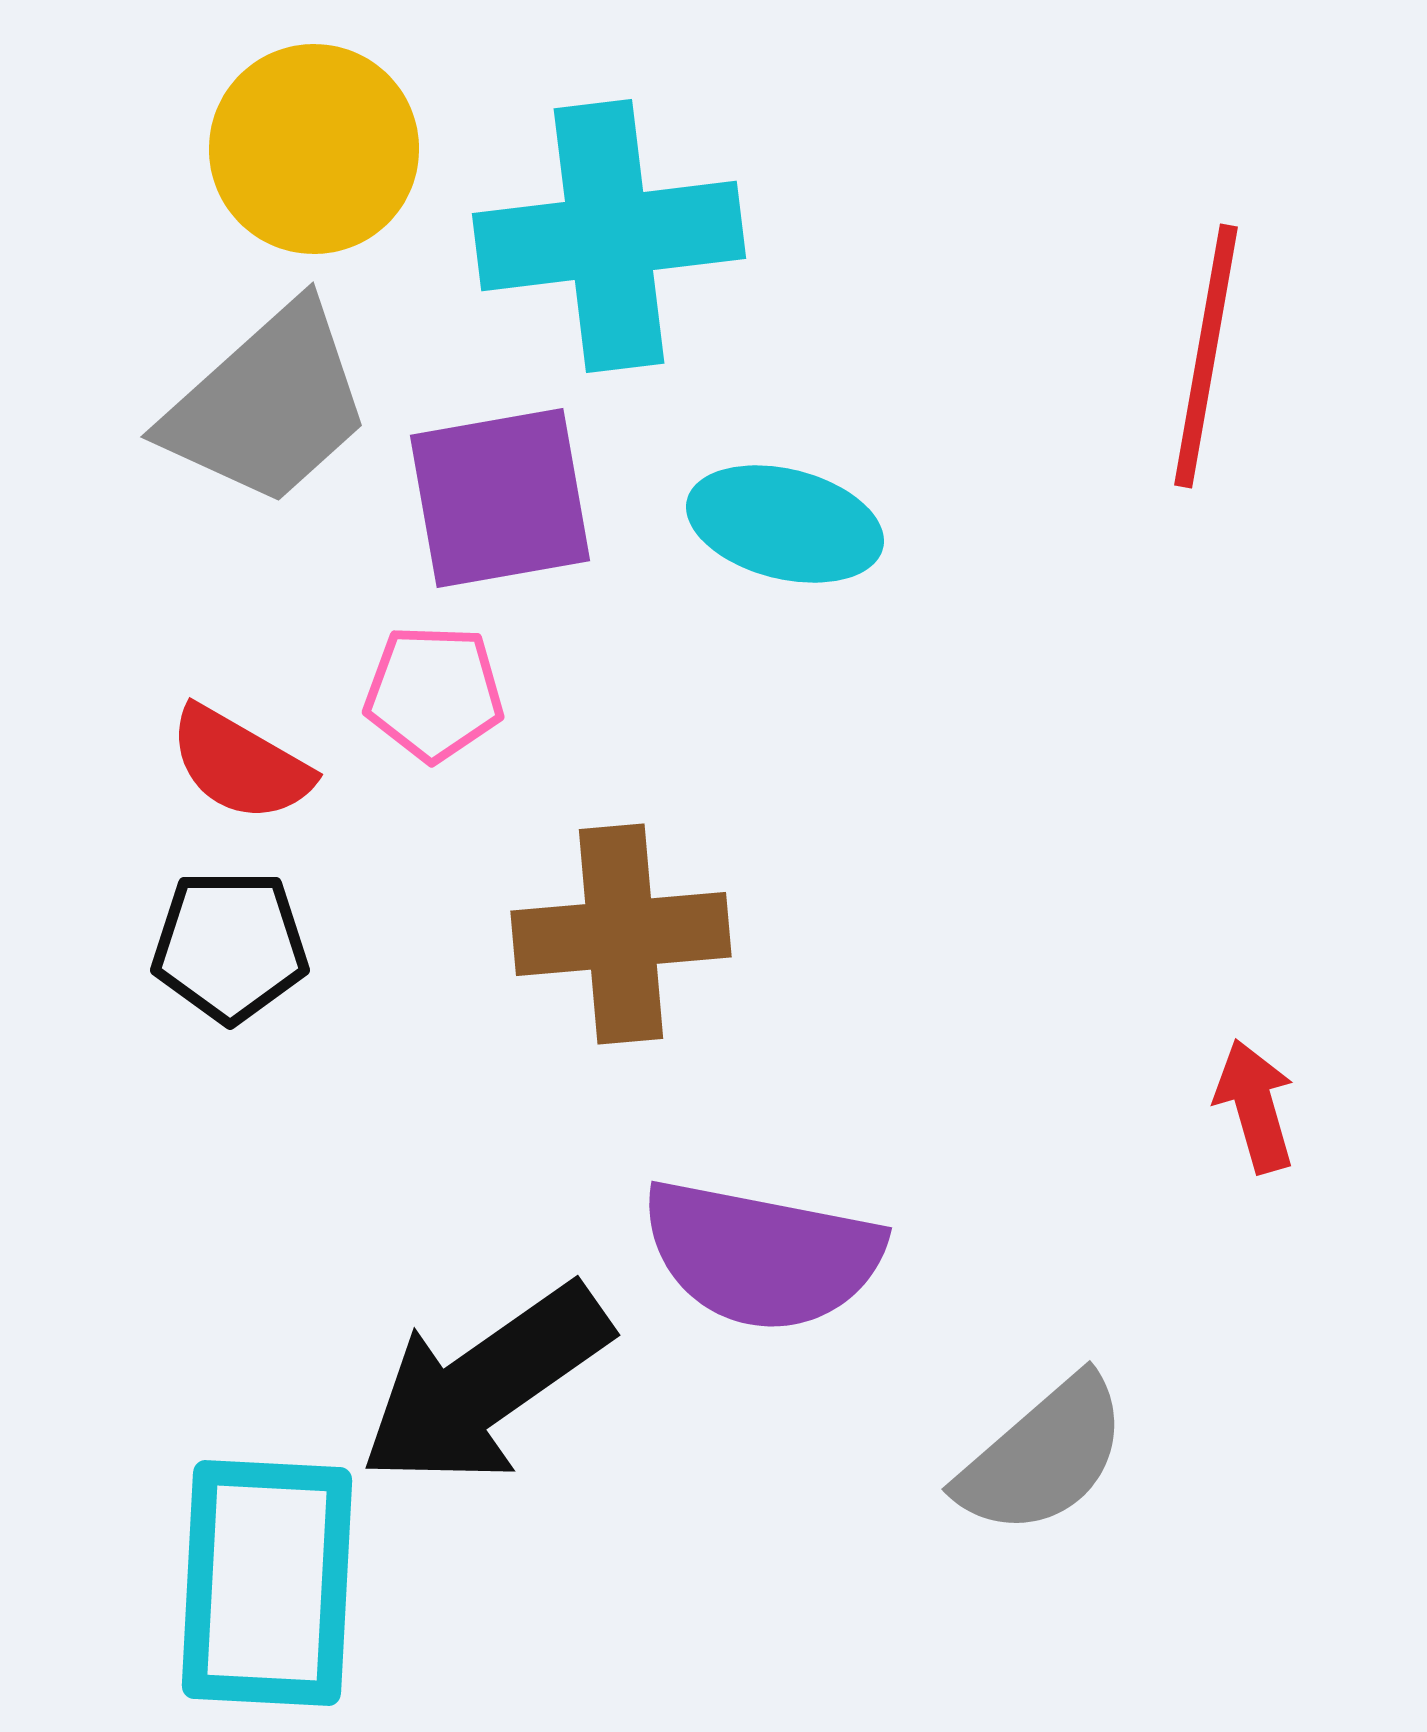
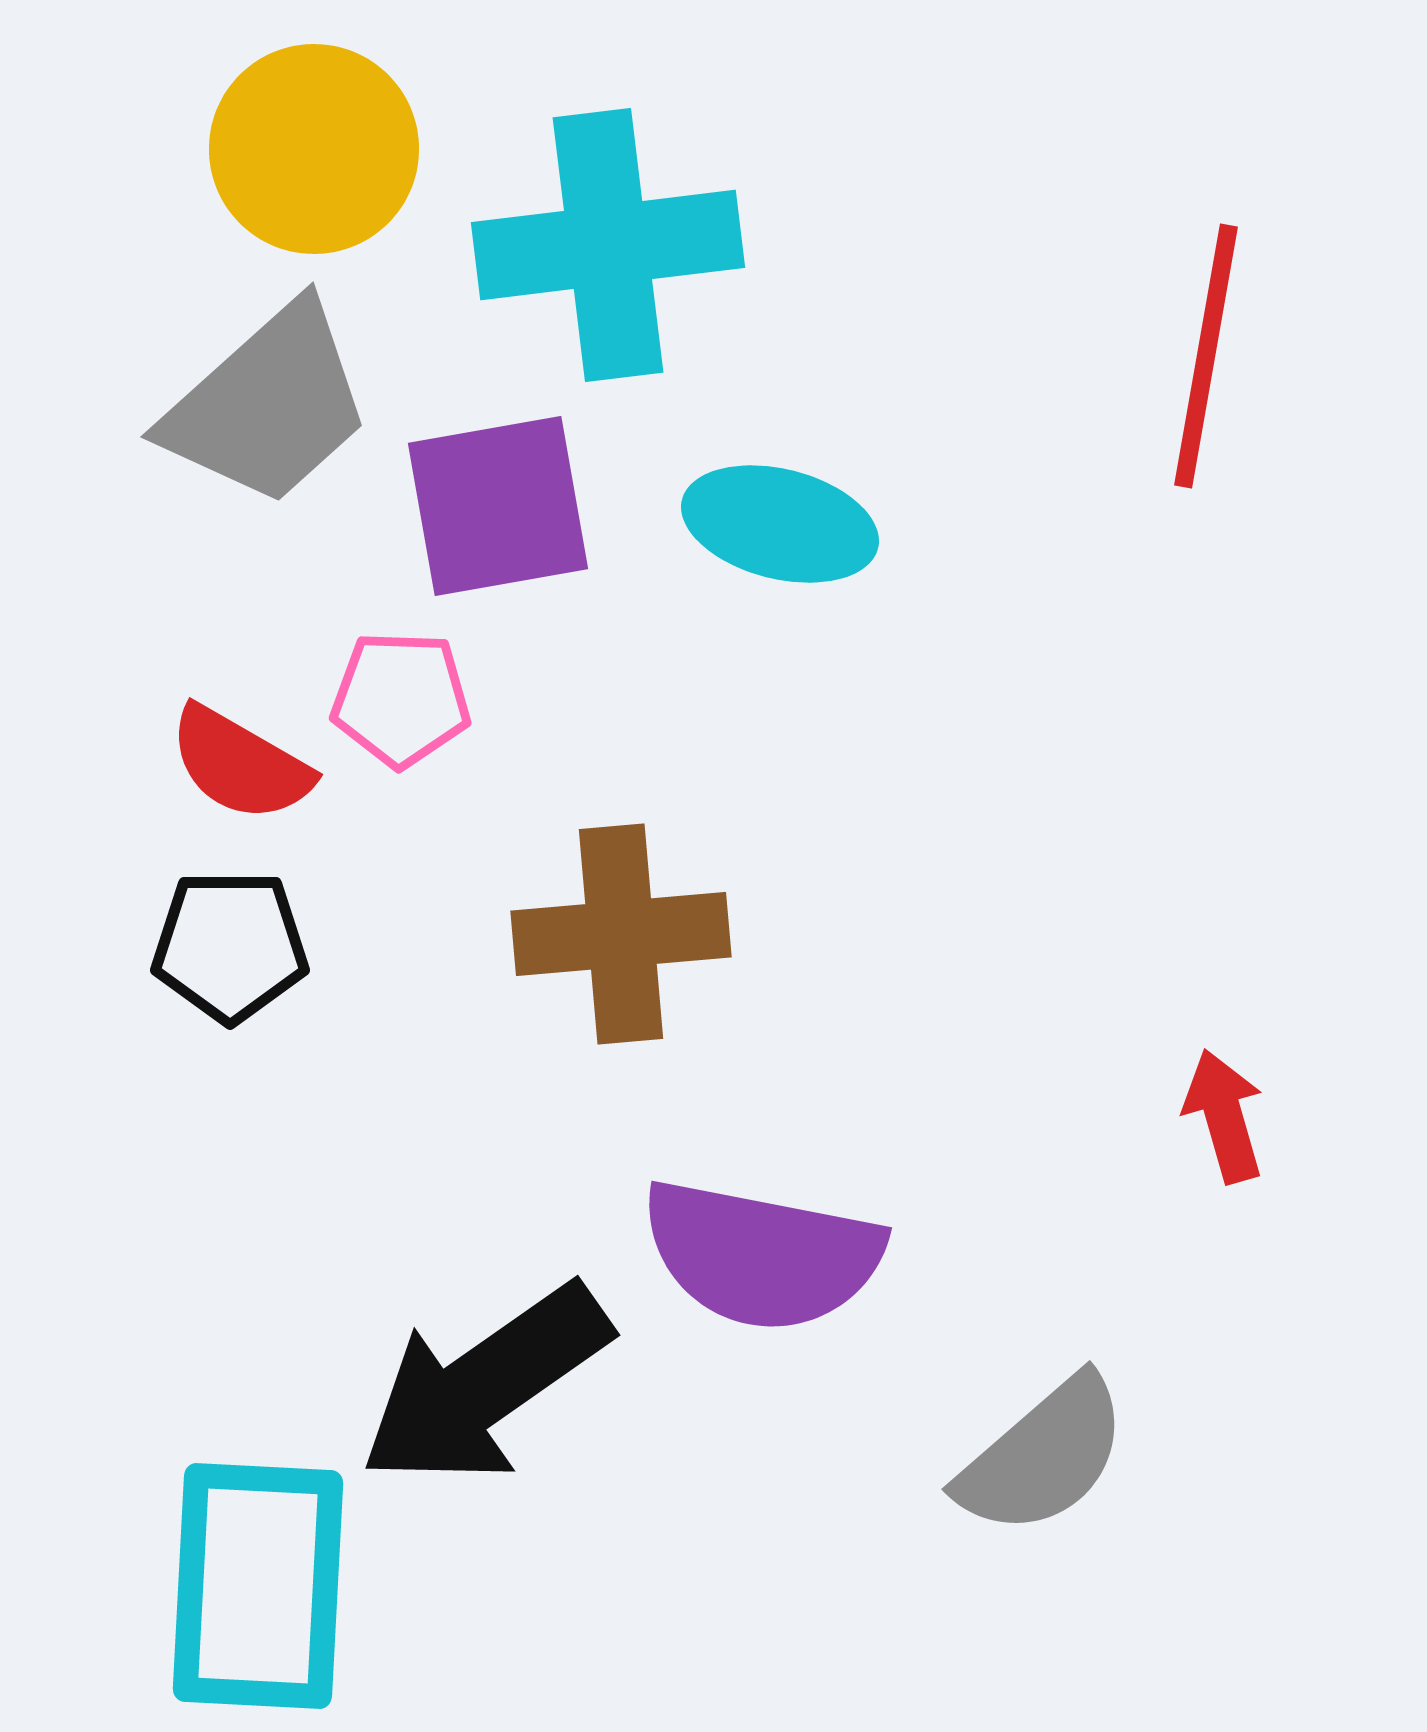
cyan cross: moved 1 px left, 9 px down
purple square: moved 2 px left, 8 px down
cyan ellipse: moved 5 px left
pink pentagon: moved 33 px left, 6 px down
red arrow: moved 31 px left, 10 px down
cyan rectangle: moved 9 px left, 3 px down
